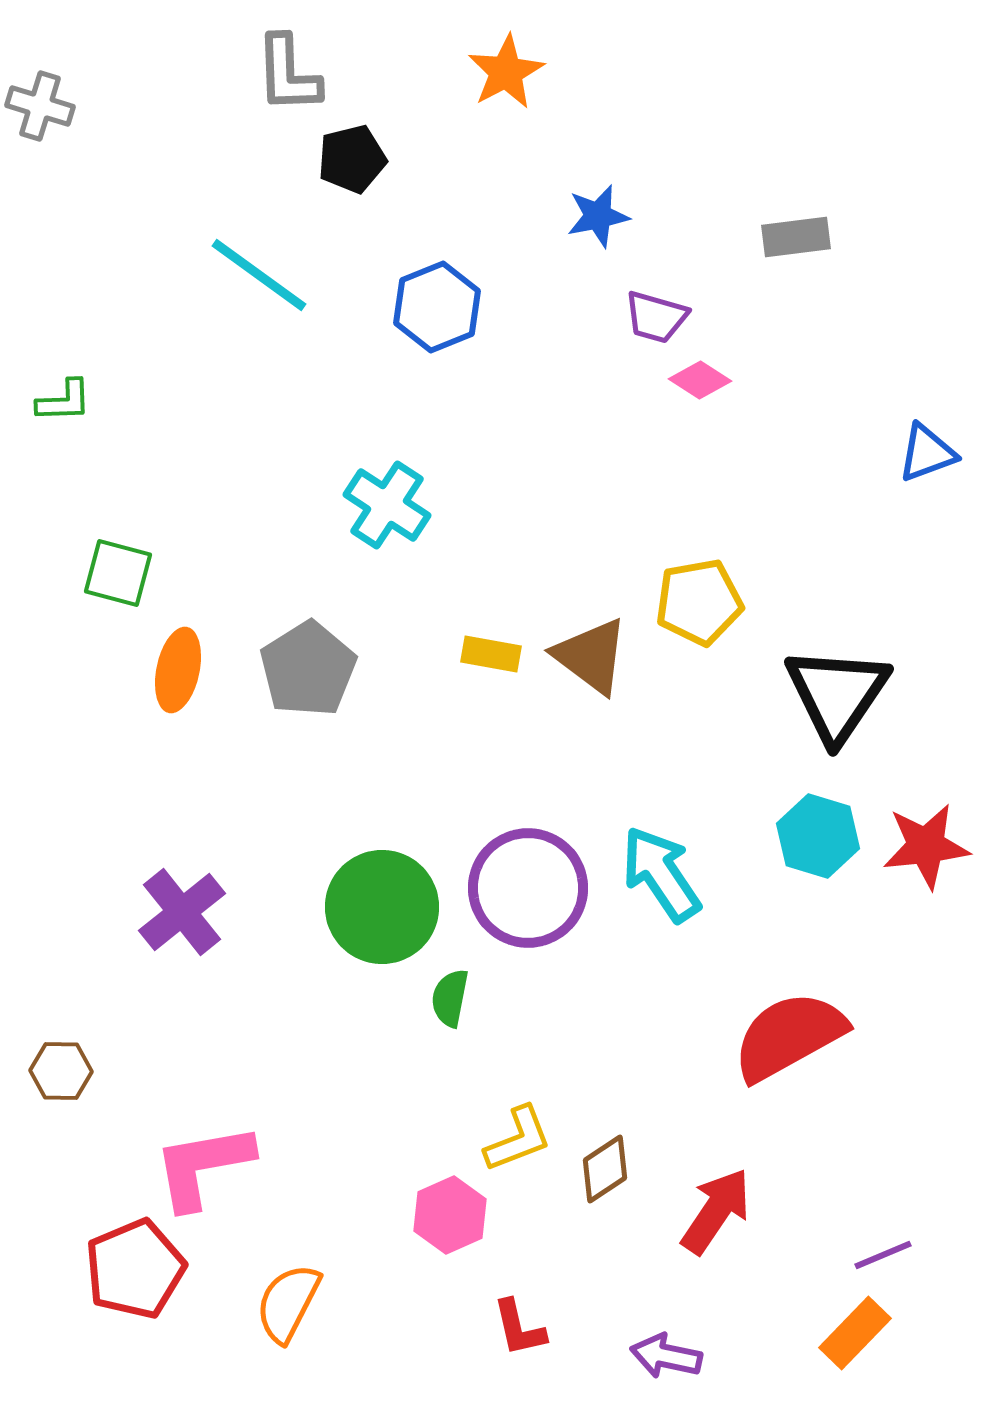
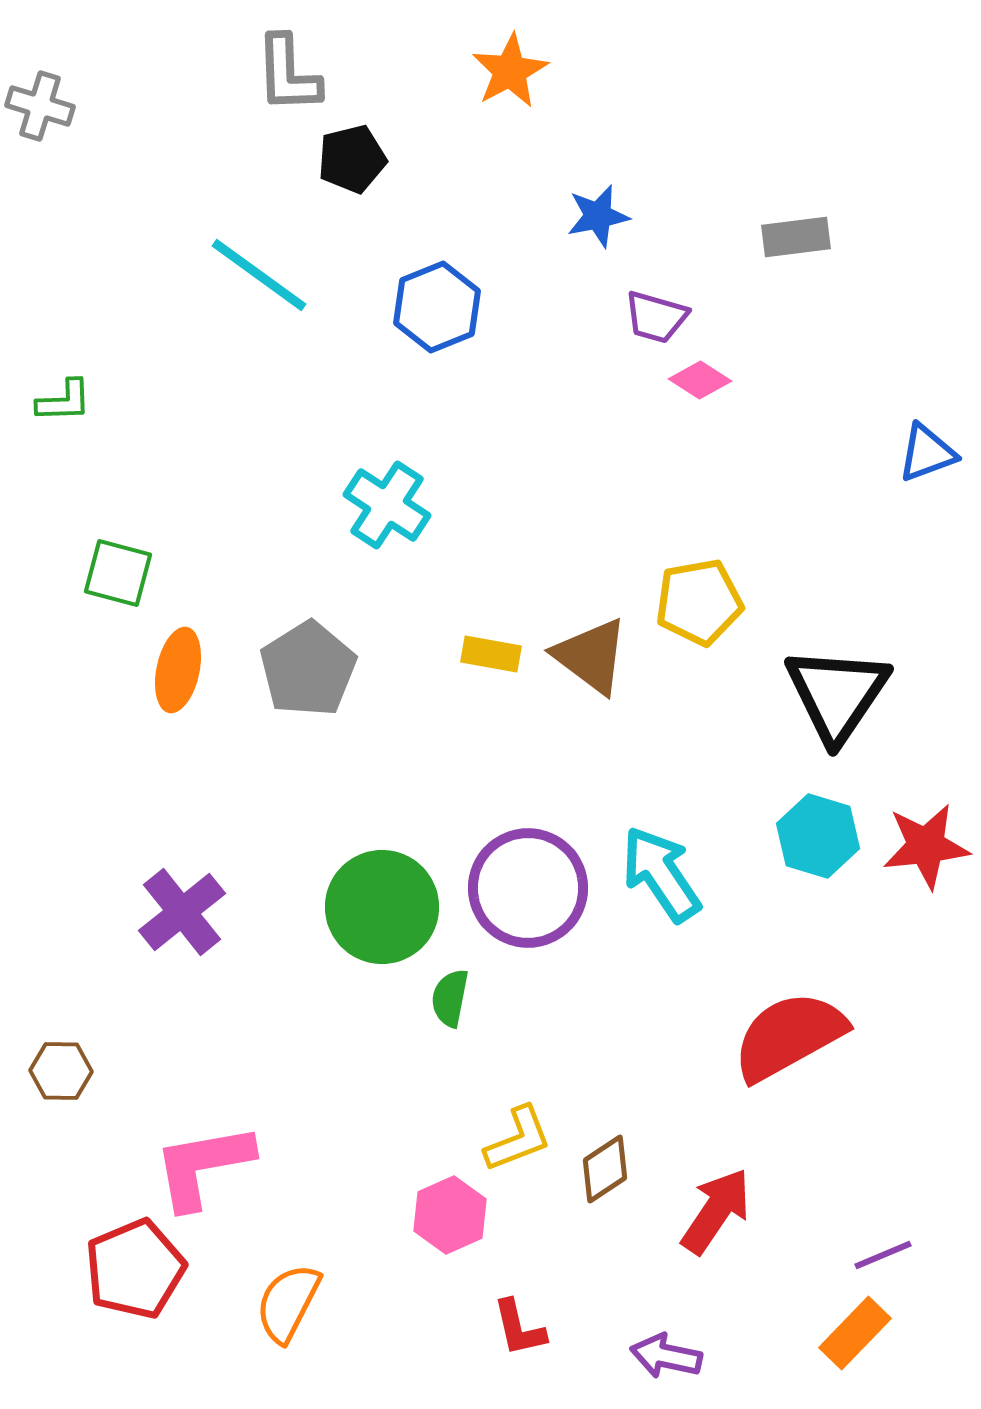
orange star: moved 4 px right, 1 px up
